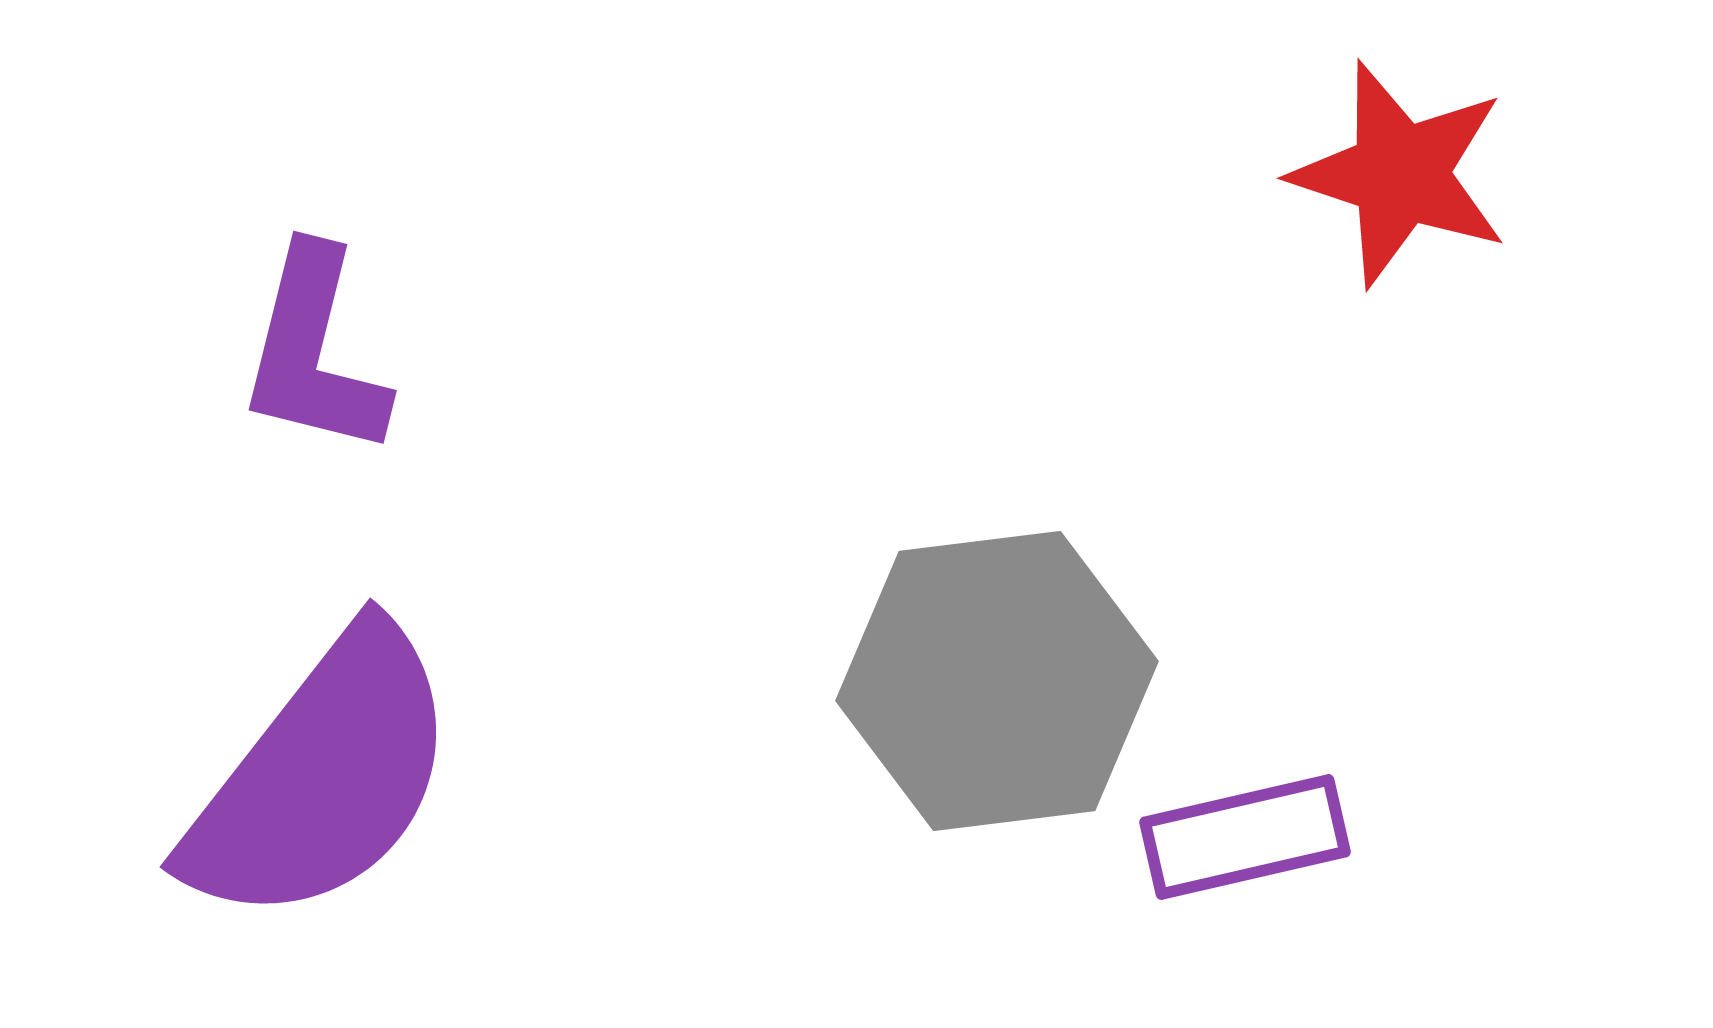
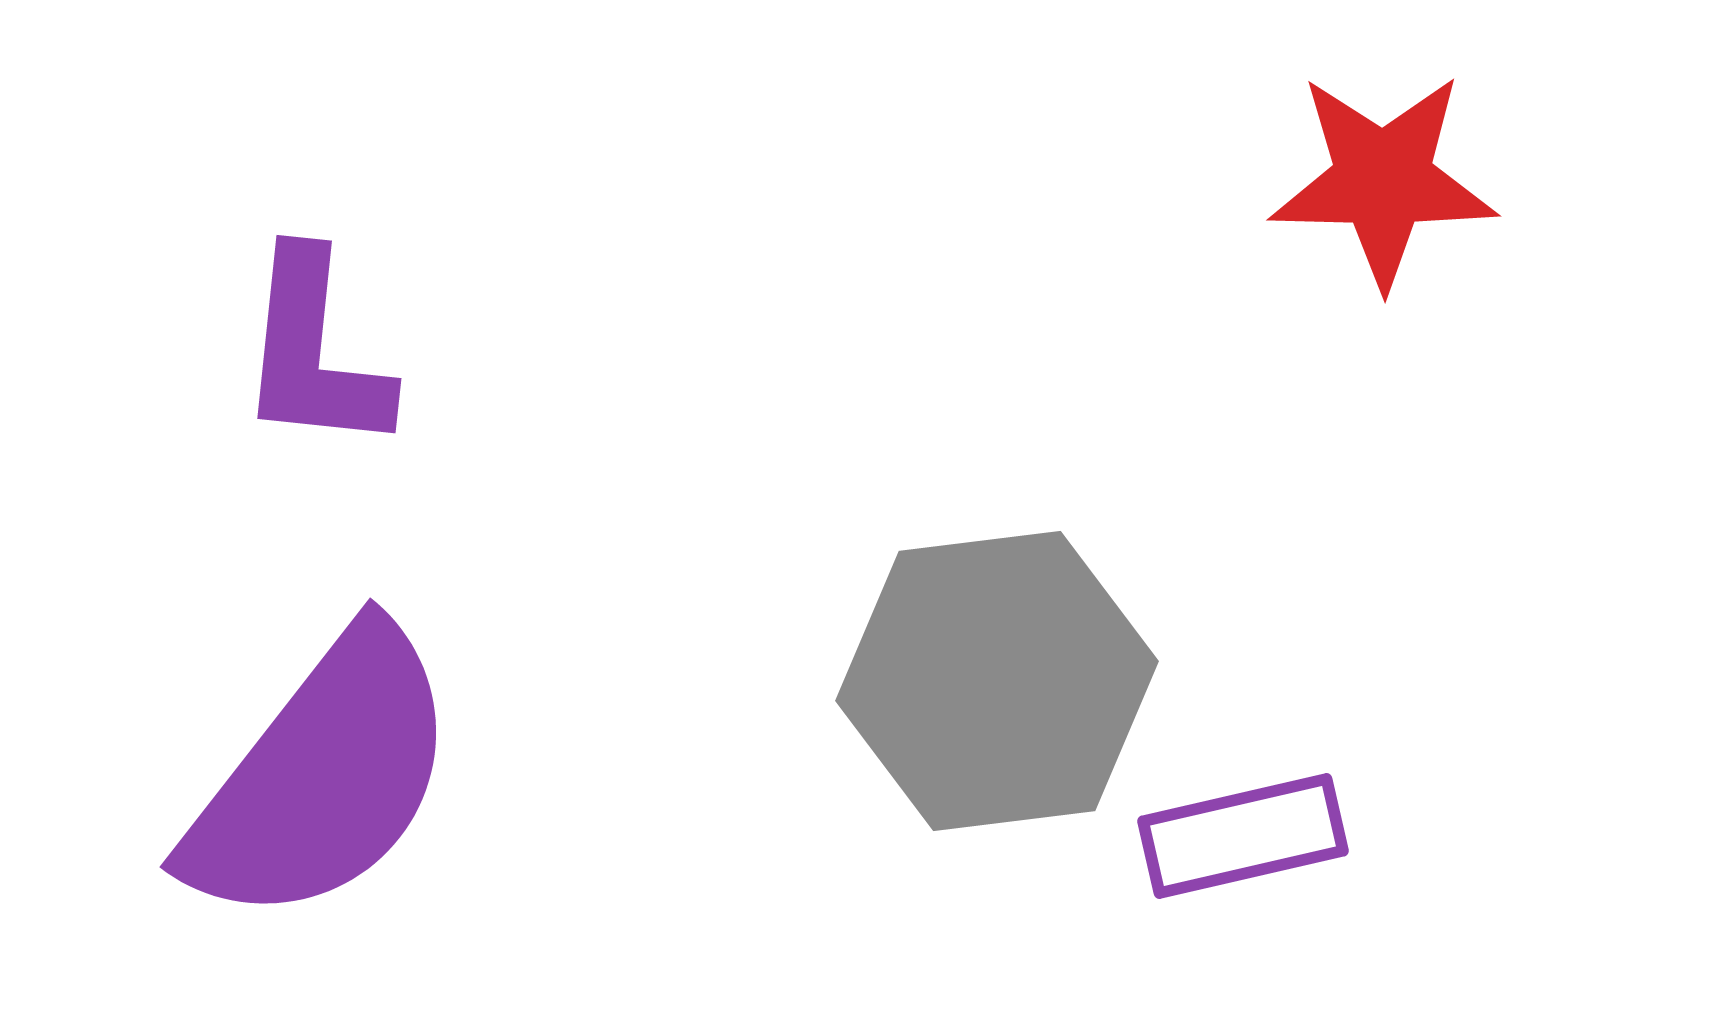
red star: moved 17 px left, 6 px down; rotated 17 degrees counterclockwise
purple L-shape: rotated 8 degrees counterclockwise
purple rectangle: moved 2 px left, 1 px up
